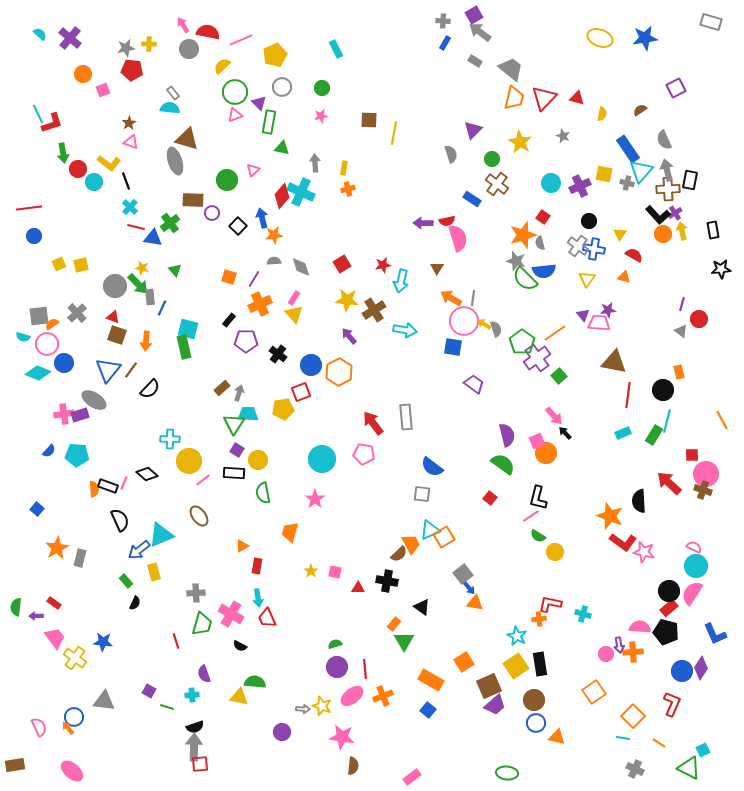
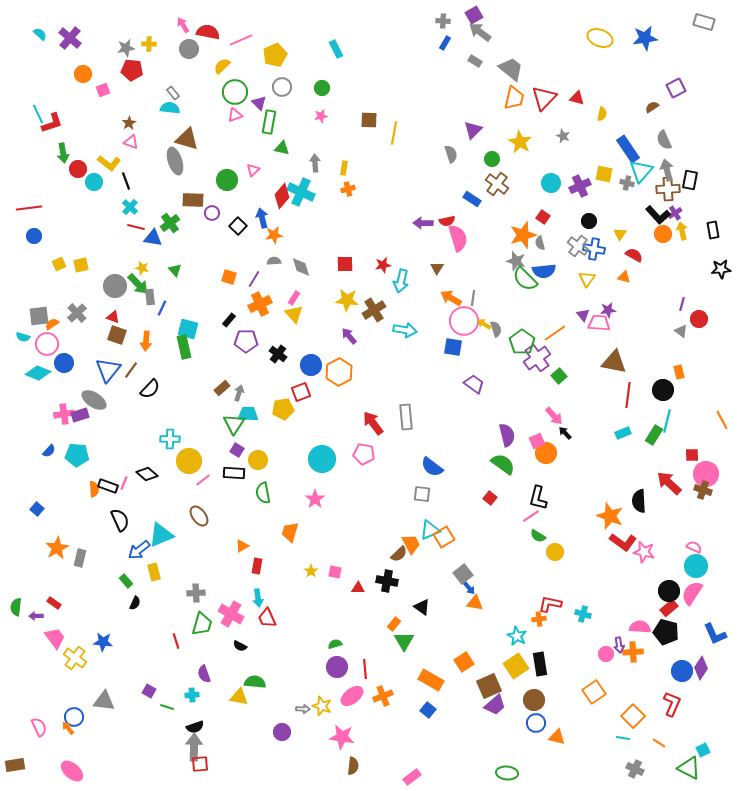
gray rectangle at (711, 22): moved 7 px left
brown semicircle at (640, 110): moved 12 px right, 3 px up
red square at (342, 264): moved 3 px right; rotated 30 degrees clockwise
